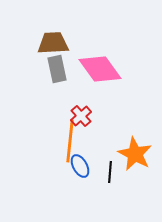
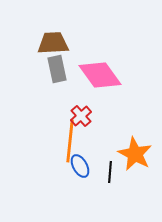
pink diamond: moved 6 px down
